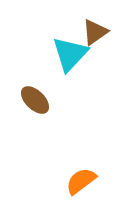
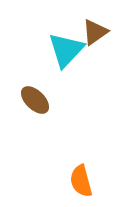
cyan triangle: moved 4 px left, 4 px up
orange semicircle: rotated 68 degrees counterclockwise
